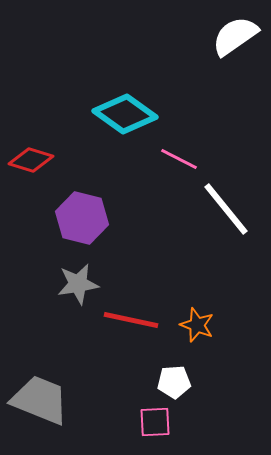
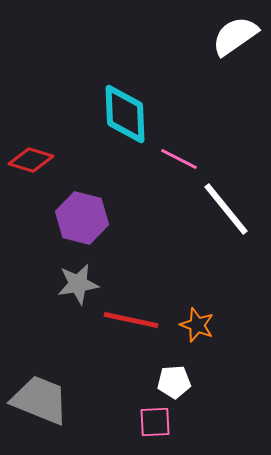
cyan diamond: rotated 52 degrees clockwise
